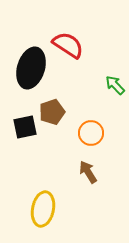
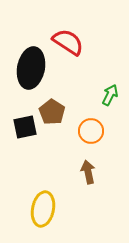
red semicircle: moved 3 px up
black ellipse: rotated 6 degrees counterclockwise
green arrow: moved 5 px left, 10 px down; rotated 70 degrees clockwise
brown pentagon: rotated 20 degrees counterclockwise
orange circle: moved 2 px up
brown arrow: rotated 20 degrees clockwise
